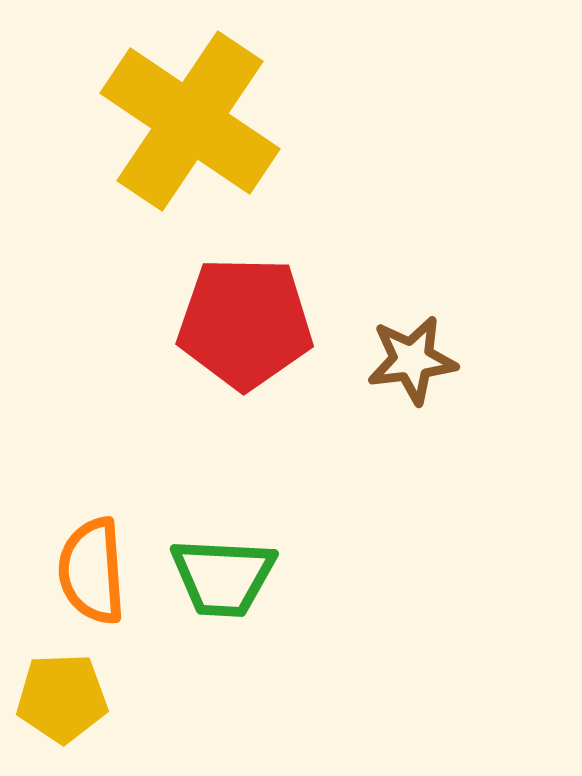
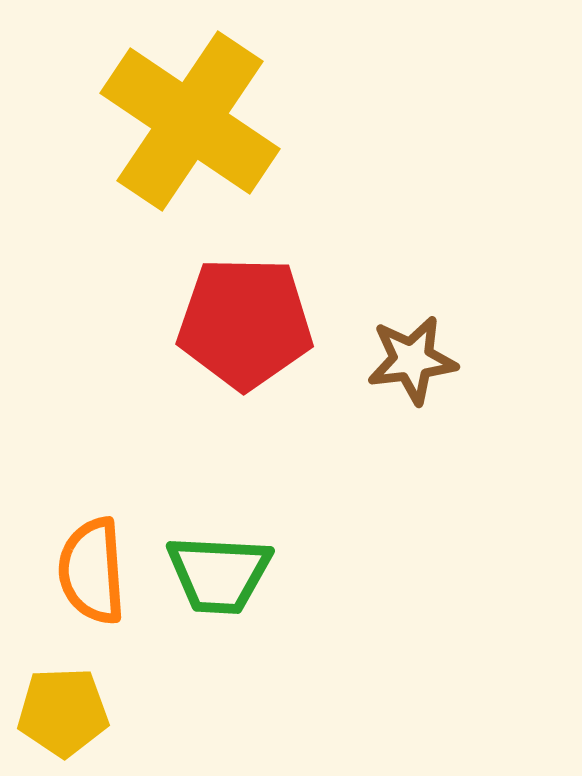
green trapezoid: moved 4 px left, 3 px up
yellow pentagon: moved 1 px right, 14 px down
